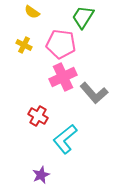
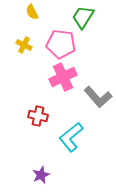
yellow semicircle: rotated 28 degrees clockwise
gray L-shape: moved 4 px right, 4 px down
red cross: rotated 18 degrees counterclockwise
cyan L-shape: moved 6 px right, 2 px up
